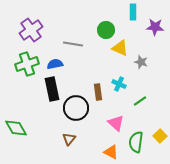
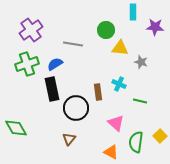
yellow triangle: rotated 18 degrees counterclockwise
blue semicircle: rotated 21 degrees counterclockwise
green line: rotated 48 degrees clockwise
